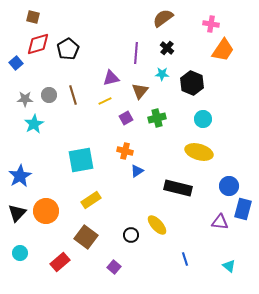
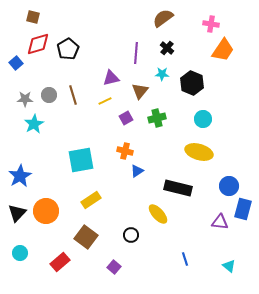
yellow ellipse at (157, 225): moved 1 px right, 11 px up
